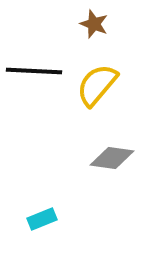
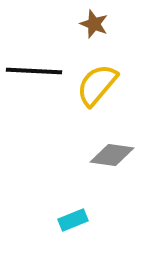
gray diamond: moved 3 px up
cyan rectangle: moved 31 px right, 1 px down
